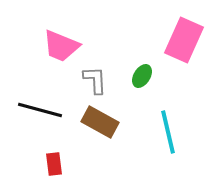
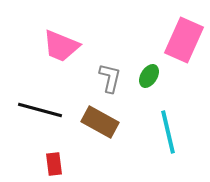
green ellipse: moved 7 px right
gray L-shape: moved 15 px right, 2 px up; rotated 16 degrees clockwise
